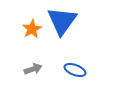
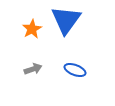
blue triangle: moved 4 px right, 1 px up
